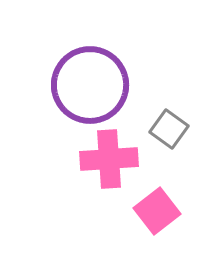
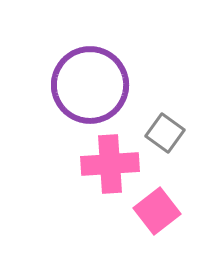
gray square: moved 4 px left, 4 px down
pink cross: moved 1 px right, 5 px down
